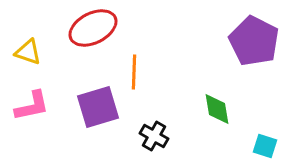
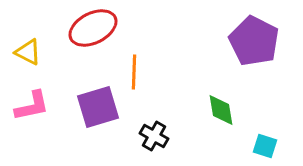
yellow triangle: rotated 8 degrees clockwise
green diamond: moved 4 px right, 1 px down
